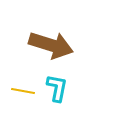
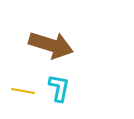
cyan L-shape: moved 2 px right
